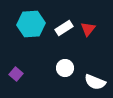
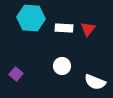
cyan hexagon: moved 6 px up; rotated 8 degrees clockwise
white rectangle: rotated 36 degrees clockwise
white circle: moved 3 px left, 2 px up
